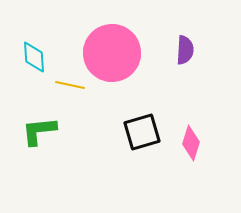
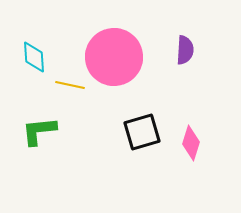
pink circle: moved 2 px right, 4 px down
